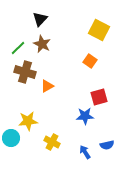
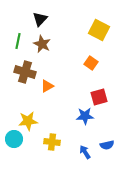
green line: moved 7 px up; rotated 35 degrees counterclockwise
orange square: moved 1 px right, 2 px down
cyan circle: moved 3 px right, 1 px down
yellow cross: rotated 21 degrees counterclockwise
